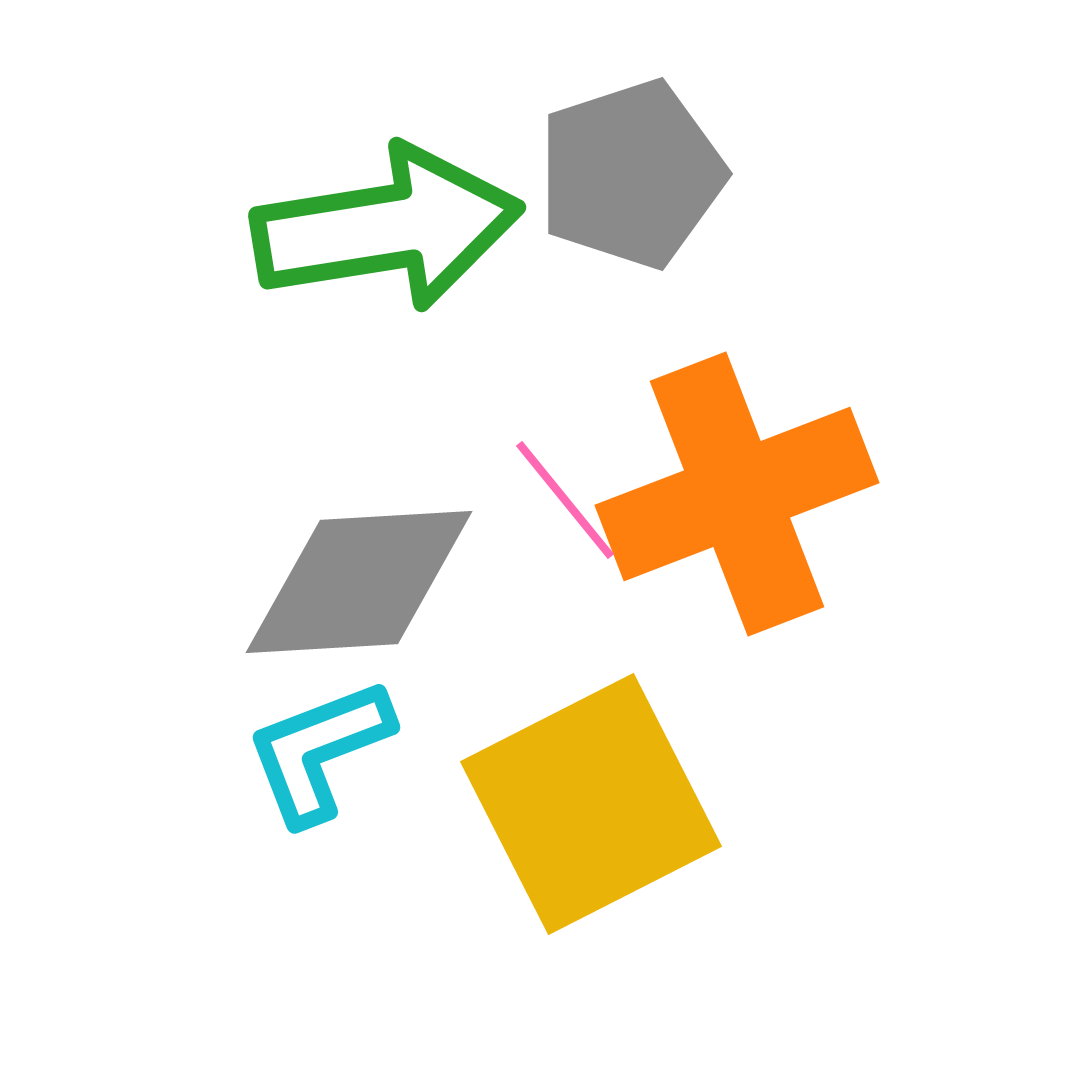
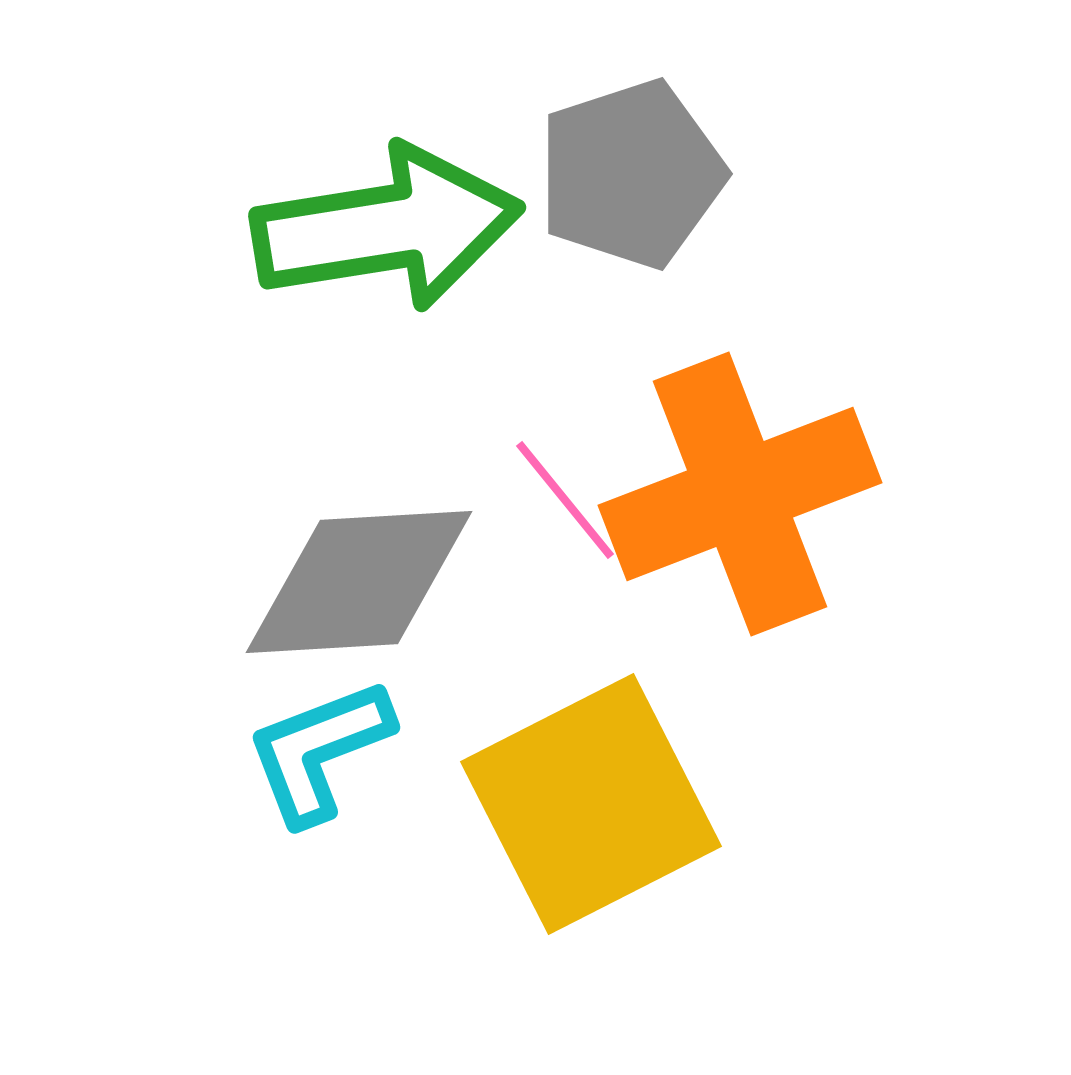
orange cross: moved 3 px right
